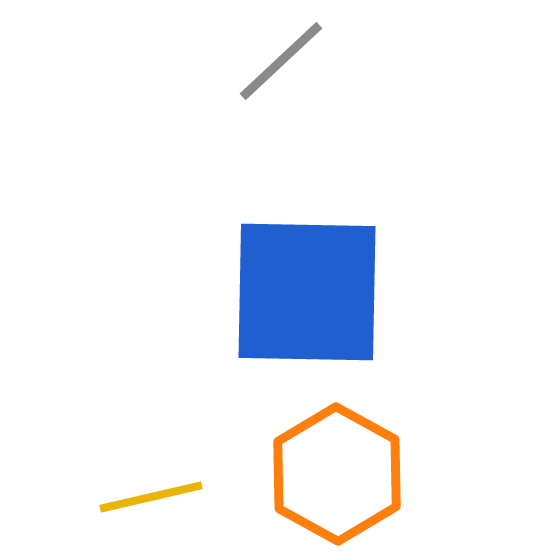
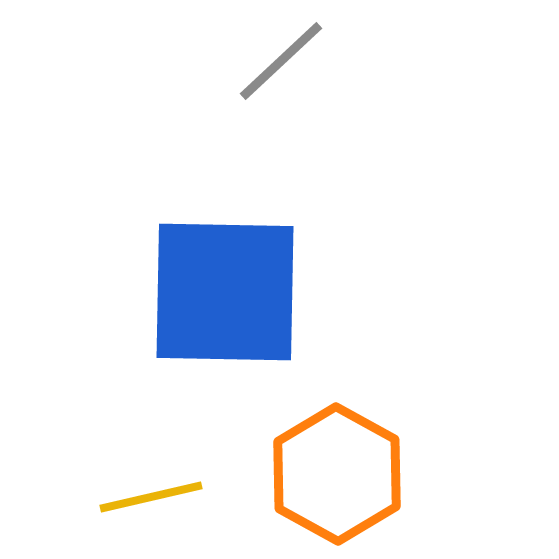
blue square: moved 82 px left
